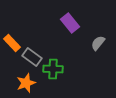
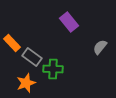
purple rectangle: moved 1 px left, 1 px up
gray semicircle: moved 2 px right, 4 px down
